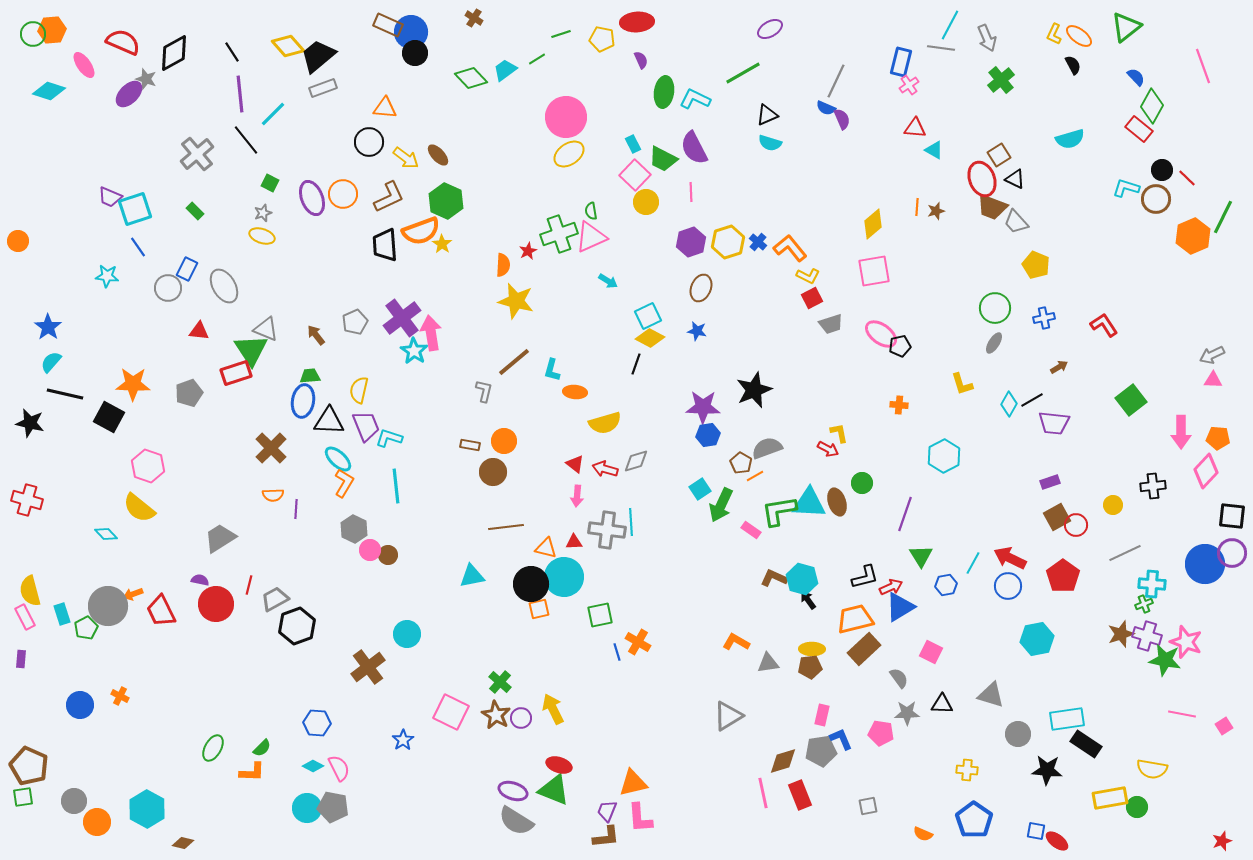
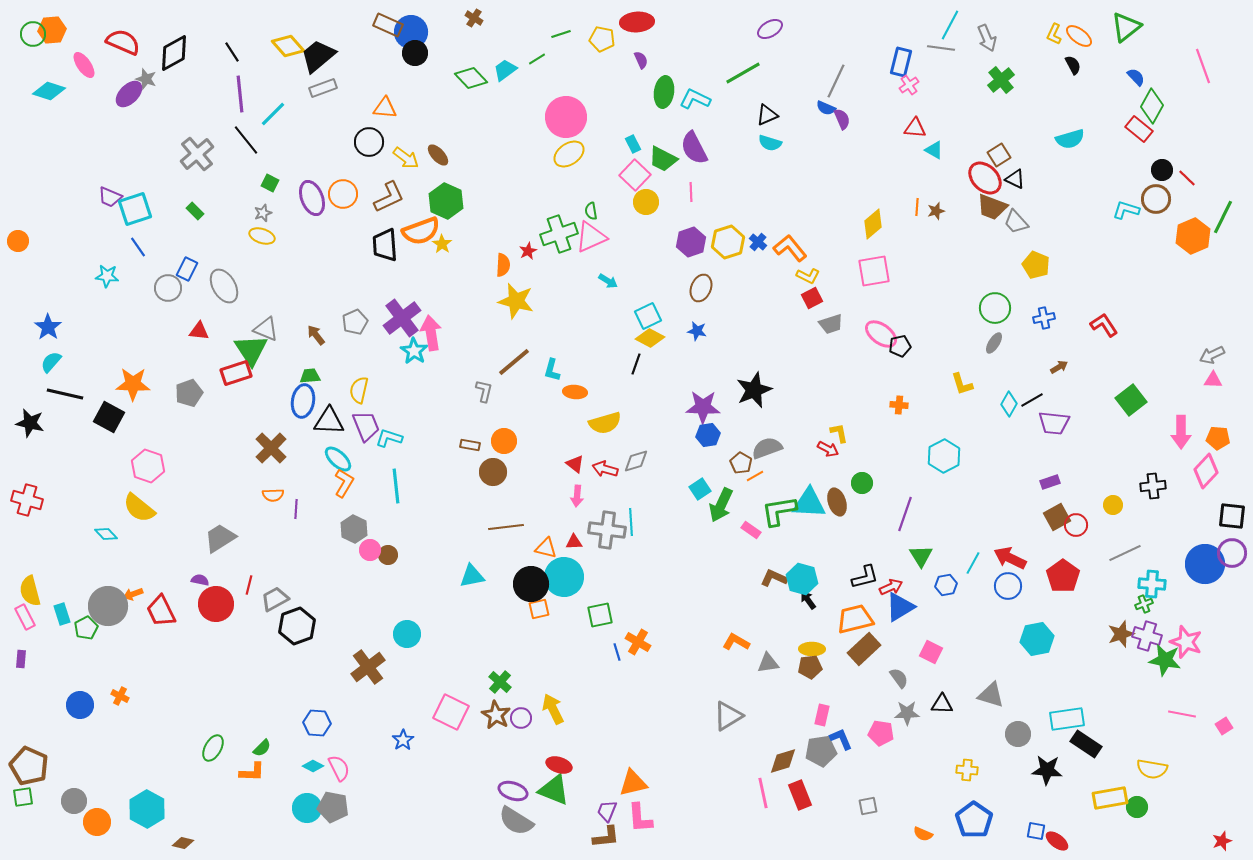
red ellipse at (982, 179): moved 3 px right, 1 px up; rotated 24 degrees counterclockwise
cyan L-shape at (1126, 188): moved 22 px down
